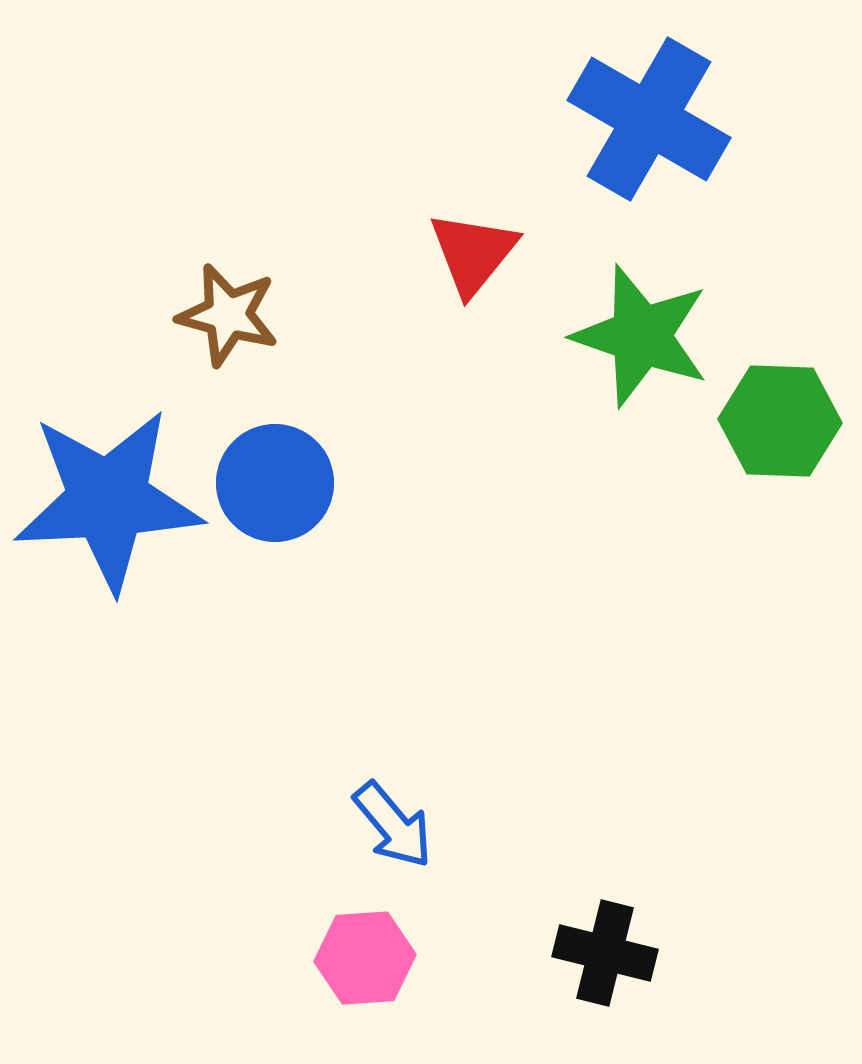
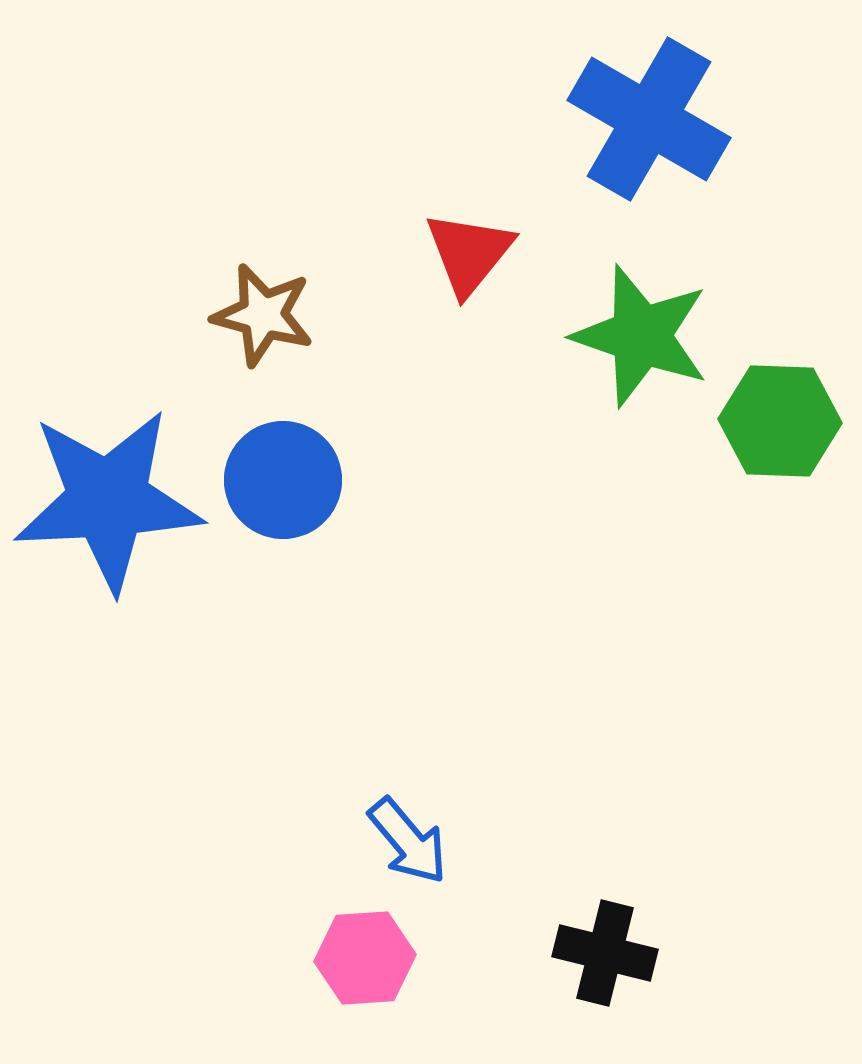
red triangle: moved 4 px left
brown star: moved 35 px right
blue circle: moved 8 px right, 3 px up
blue arrow: moved 15 px right, 16 px down
